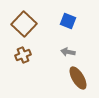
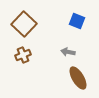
blue square: moved 9 px right
